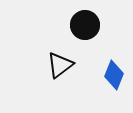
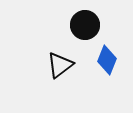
blue diamond: moved 7 px left, 15 px up
